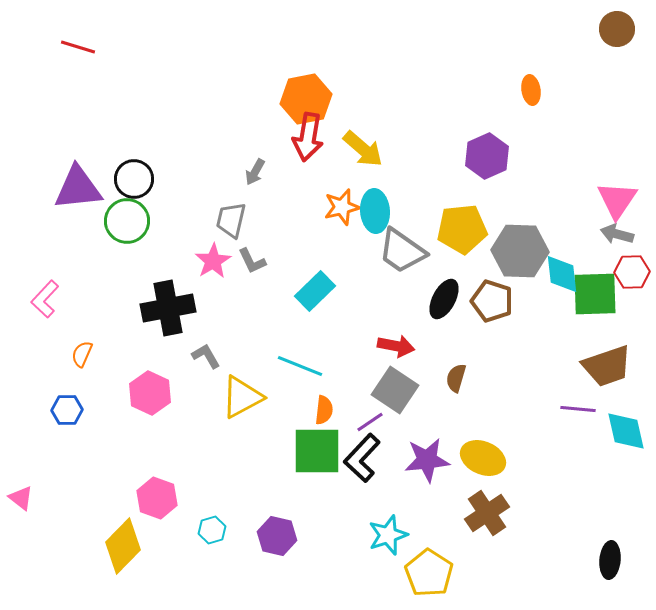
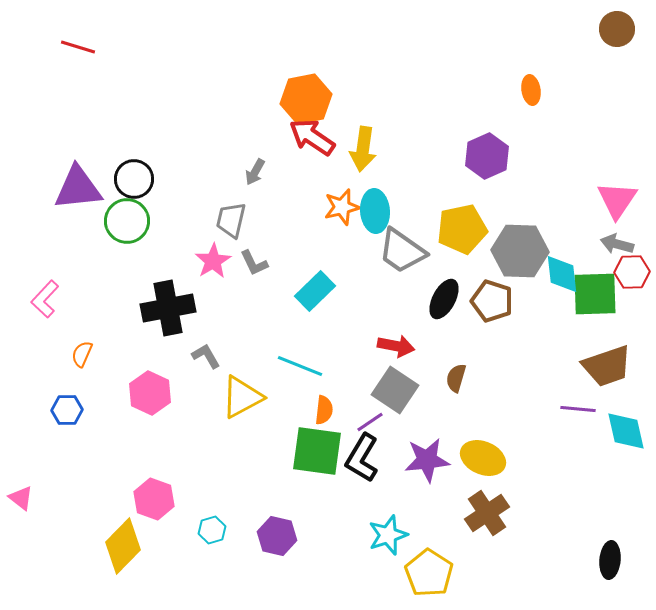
red arrow at (308, 137): moved 4 px right; rotated 114 degrees clockwise
yellow arrow at (363, 149): rotated 57 degrees clockwise
yellow pentagon at (462, 229): rotated 6 degrees counterclockwise
gray arrow at (617, 234): moved 10 px down
gray L-shape at (252, 261): moved 2 px right, 2 px down
green square at (317, 451): rotated 8 degrees clockwise
black L-shape at (362, 458): rotated 12 degrees counterclockwise
pink hexagon at (157, 498): moved 3 px left, 1 px down
